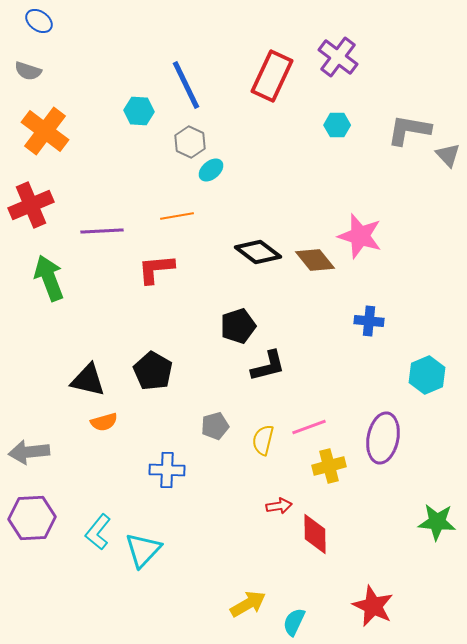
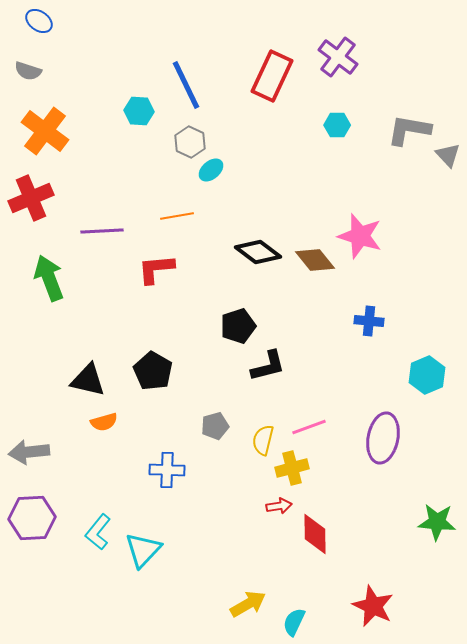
red cross at (31, 205): moved 7 px up
yellow cross at (329, 466): moved 37 px left, 2 px down
